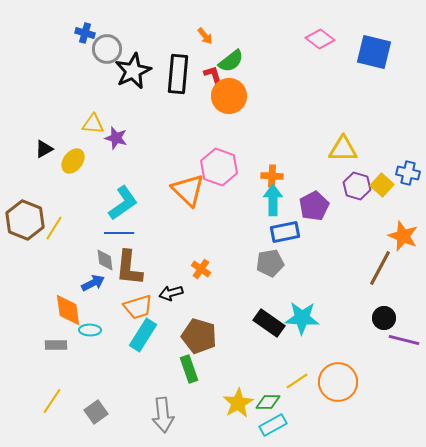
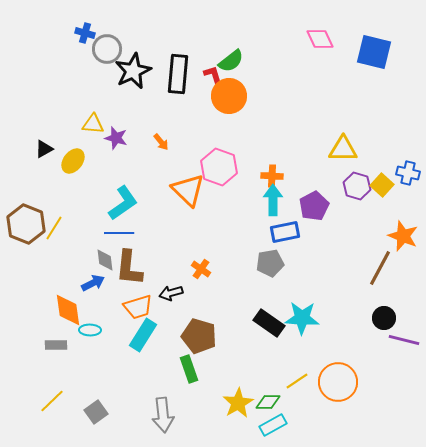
orange arrow at (205, 36): moved 44 px left, 106 px down
pink diamond at (320, 39): rotated 28 degrees clockwise
brown hexagon at (25, 220): moved 1 px right, 4 px down
yellow line at (52, 401): rotated 12 degrees clockwise
